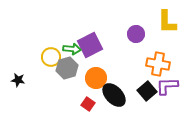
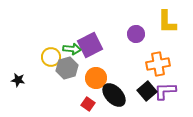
orange cross: rotated 20 degrees counterclockwise
purple L-shape: moved 2 px left, 5 px down
